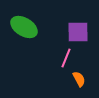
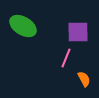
green ellipse: moved 1 px left, 1 px up
orange semicircle: moved 5 px right
